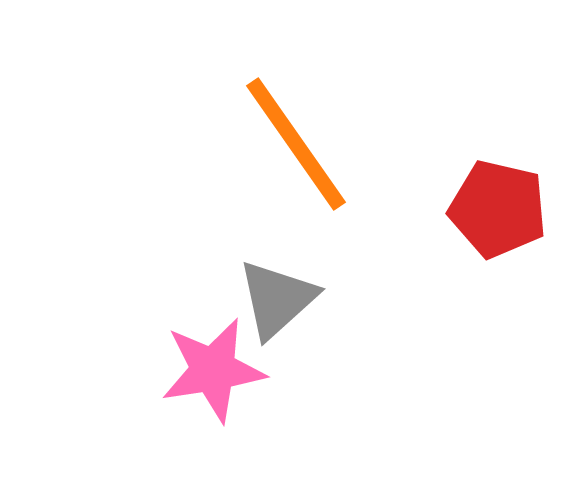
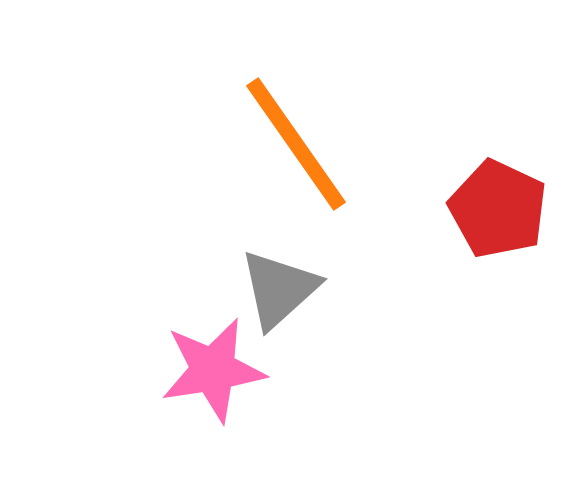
red pentagon: rotated 12 degrees clockwise
gray triangle: moved 2 px right, 10 px up
